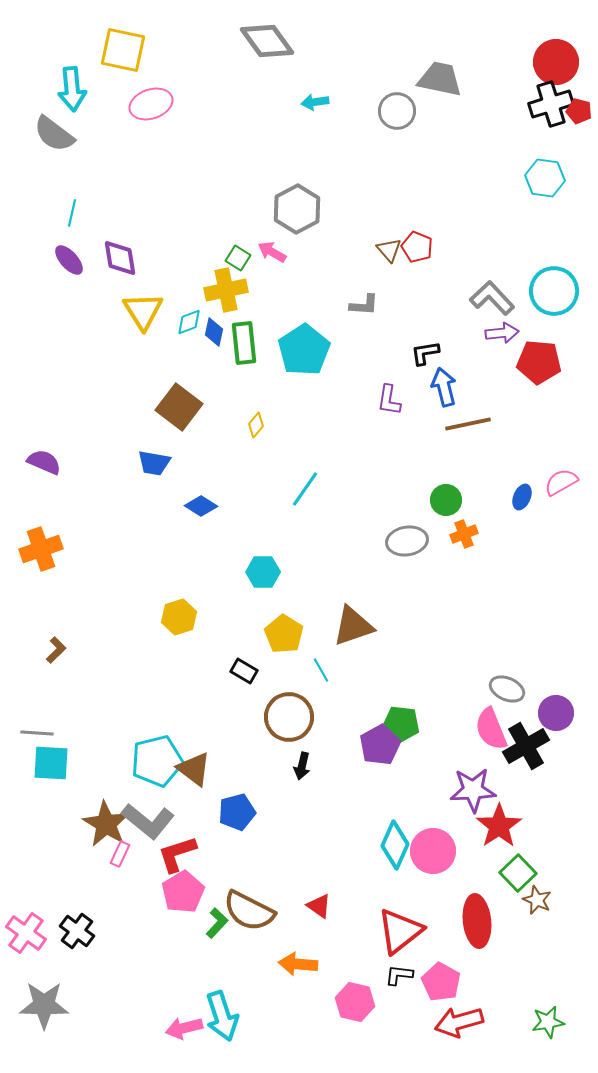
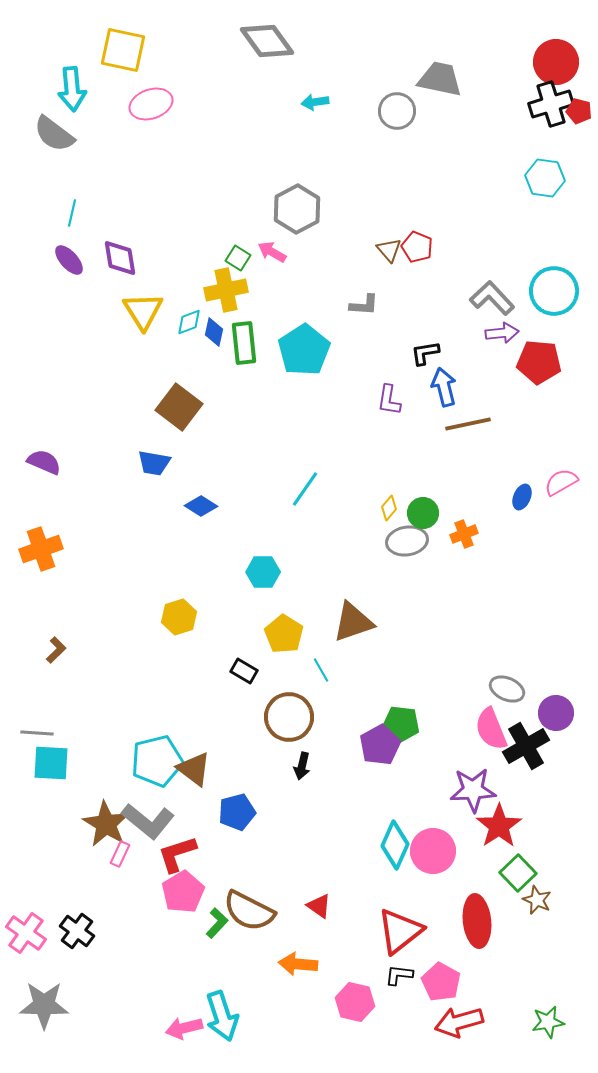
yellow diamond at (256, 425): moved 133 px right, 83 px down
green circle at (446, 500): moved 23 px left, 13 px down
brown triangle at (353, 626): moved 4 px up
